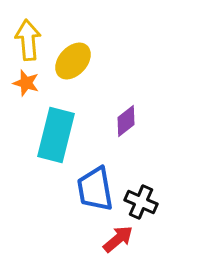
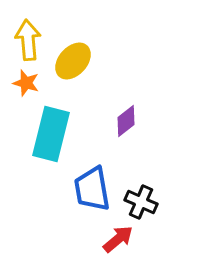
cyan rectangle: moved 5 px left, 1 px up
blue trapezoid: moved 3 px left
